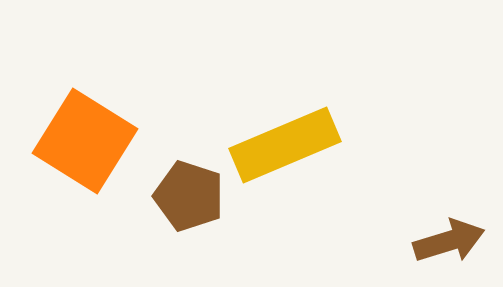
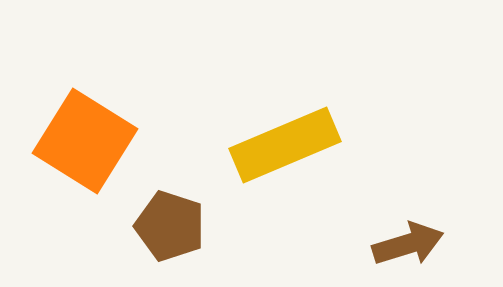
brown pentagon: moved 19 px left, 30 px down
brown arrow: moved 41 px left, 3 px down
